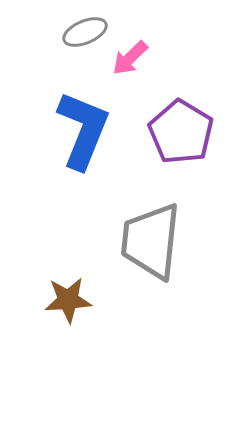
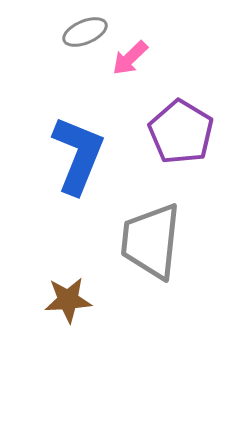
blue L-shape: moved 5 px left, 25 px down
